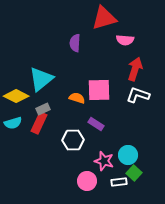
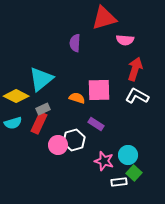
white L-shape: moved 1 px left, 1 px down; rotated 10 degrees clockwise
white hexagon: moved 1 px right; rotated 15 degrees counterclockwise
pink circle: moved 29 px left, 36 px up
